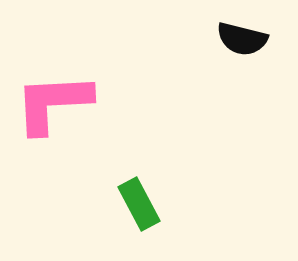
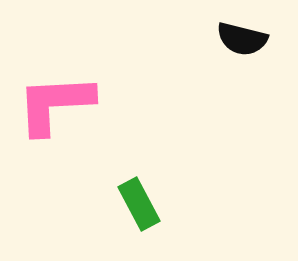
pink L-shape: moved 2 px right, 1 px down
